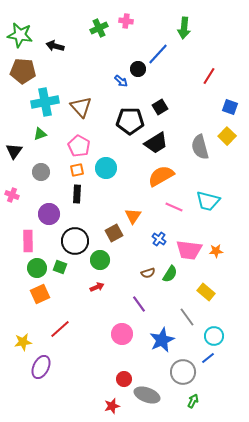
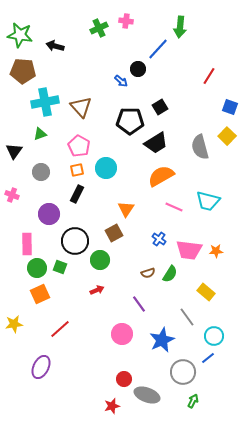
green arrow at (184, 28): moved 4 px left, 1 px up
blue line at (158, 54): moved 5 px up
black rectangle at (77, 194): rotated 24 degrees clockwise
orange triangle at (133, 216): moved 7 px left, 7 px up
pink rectangle at (28, 241): moved 1 px left, 3 px down
red arrow at (97, 287): moved 3 px down
yellow star at (23, 342): moved 9 px left, 18 px up
